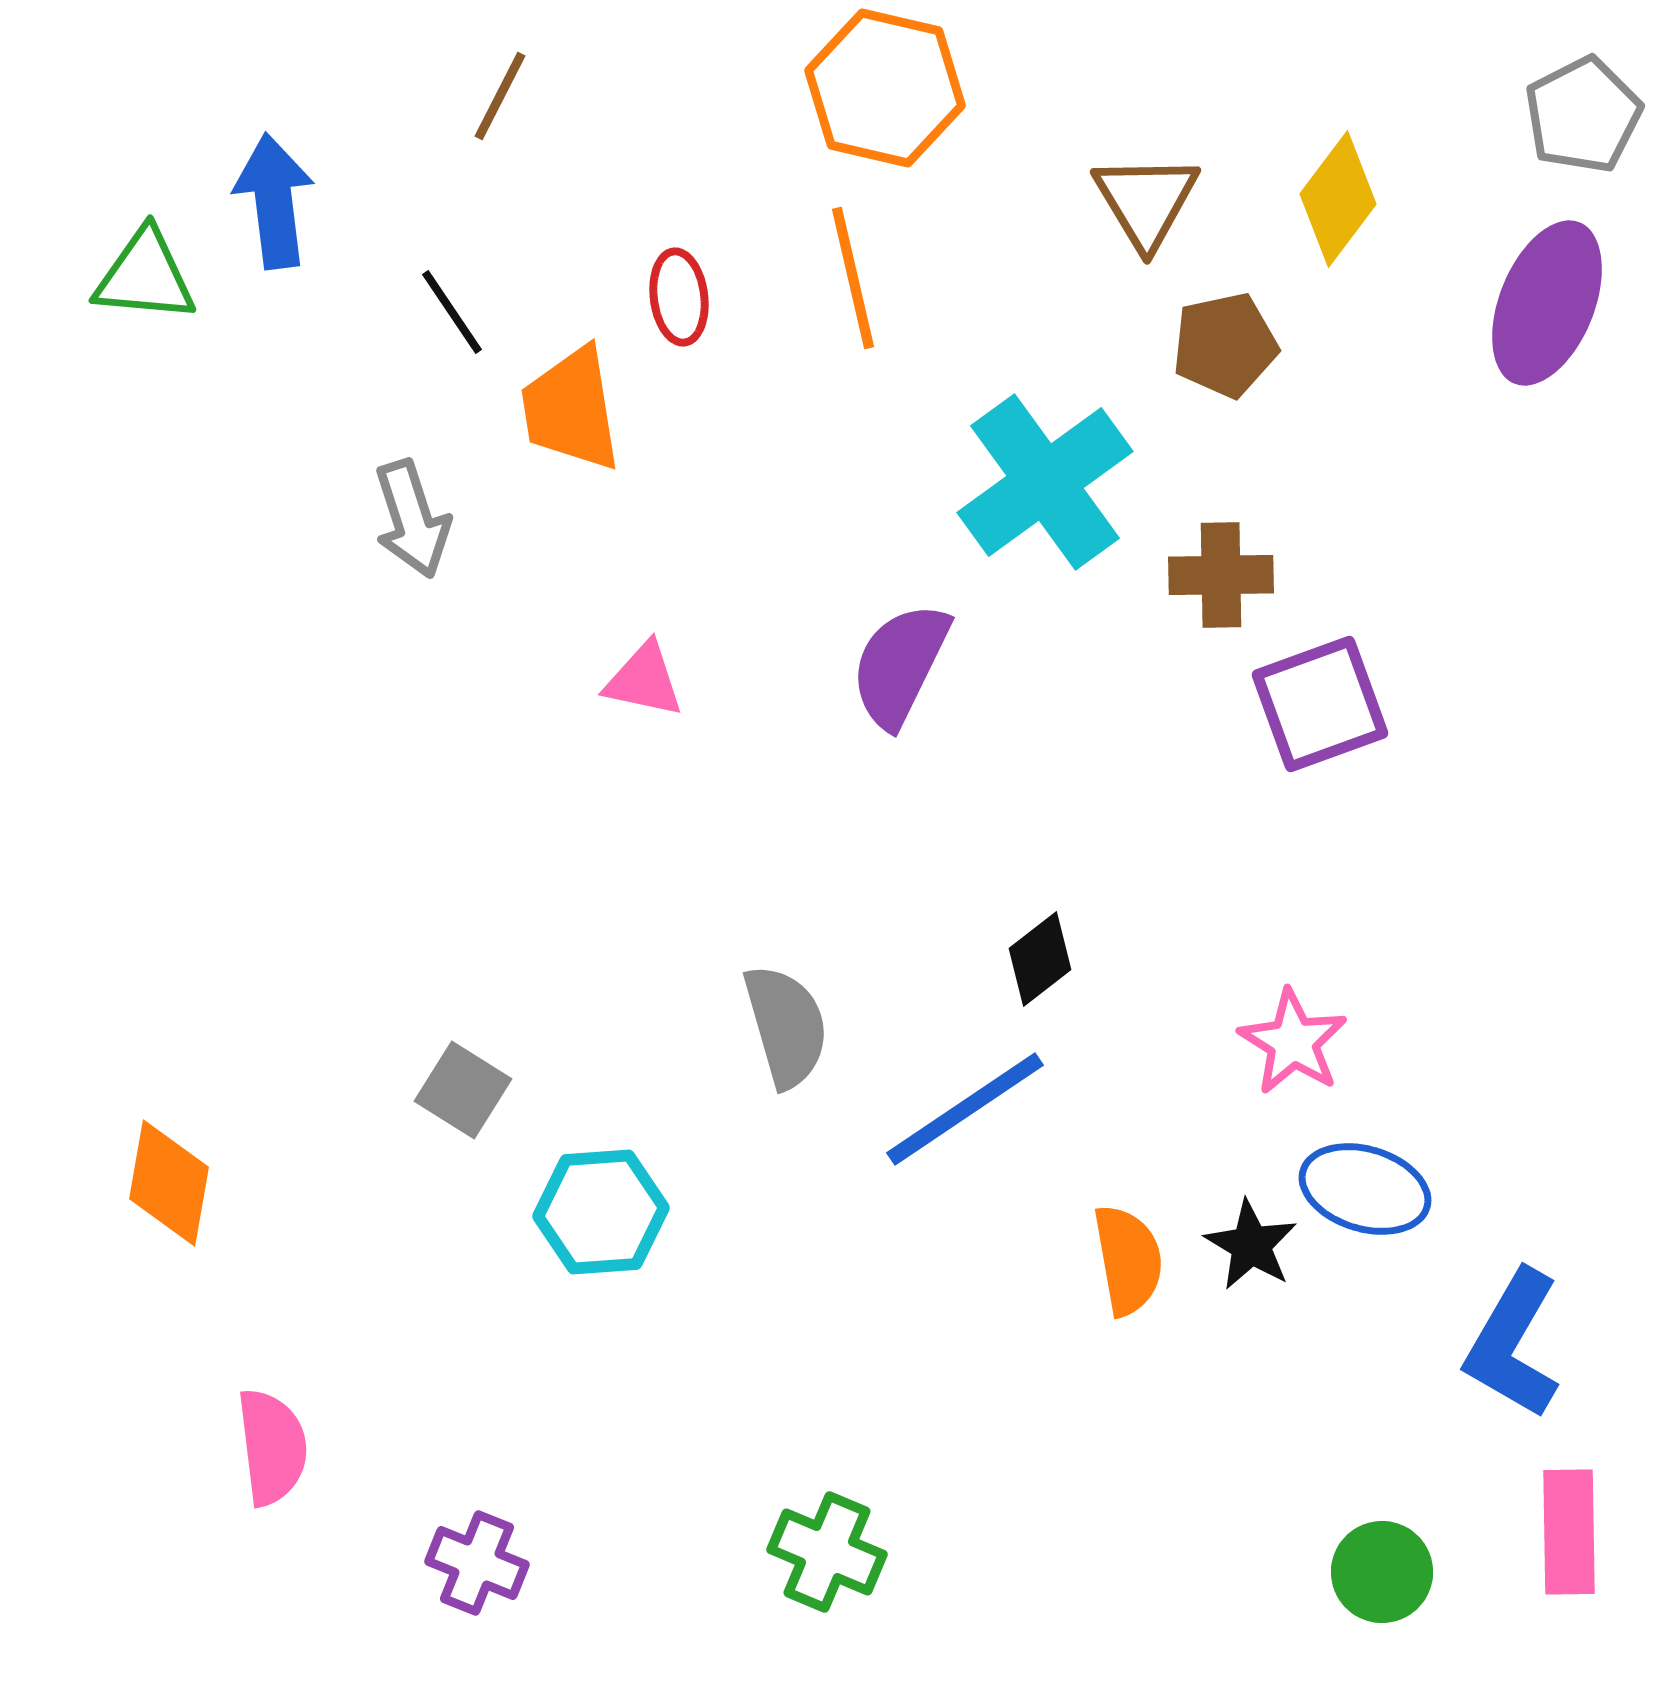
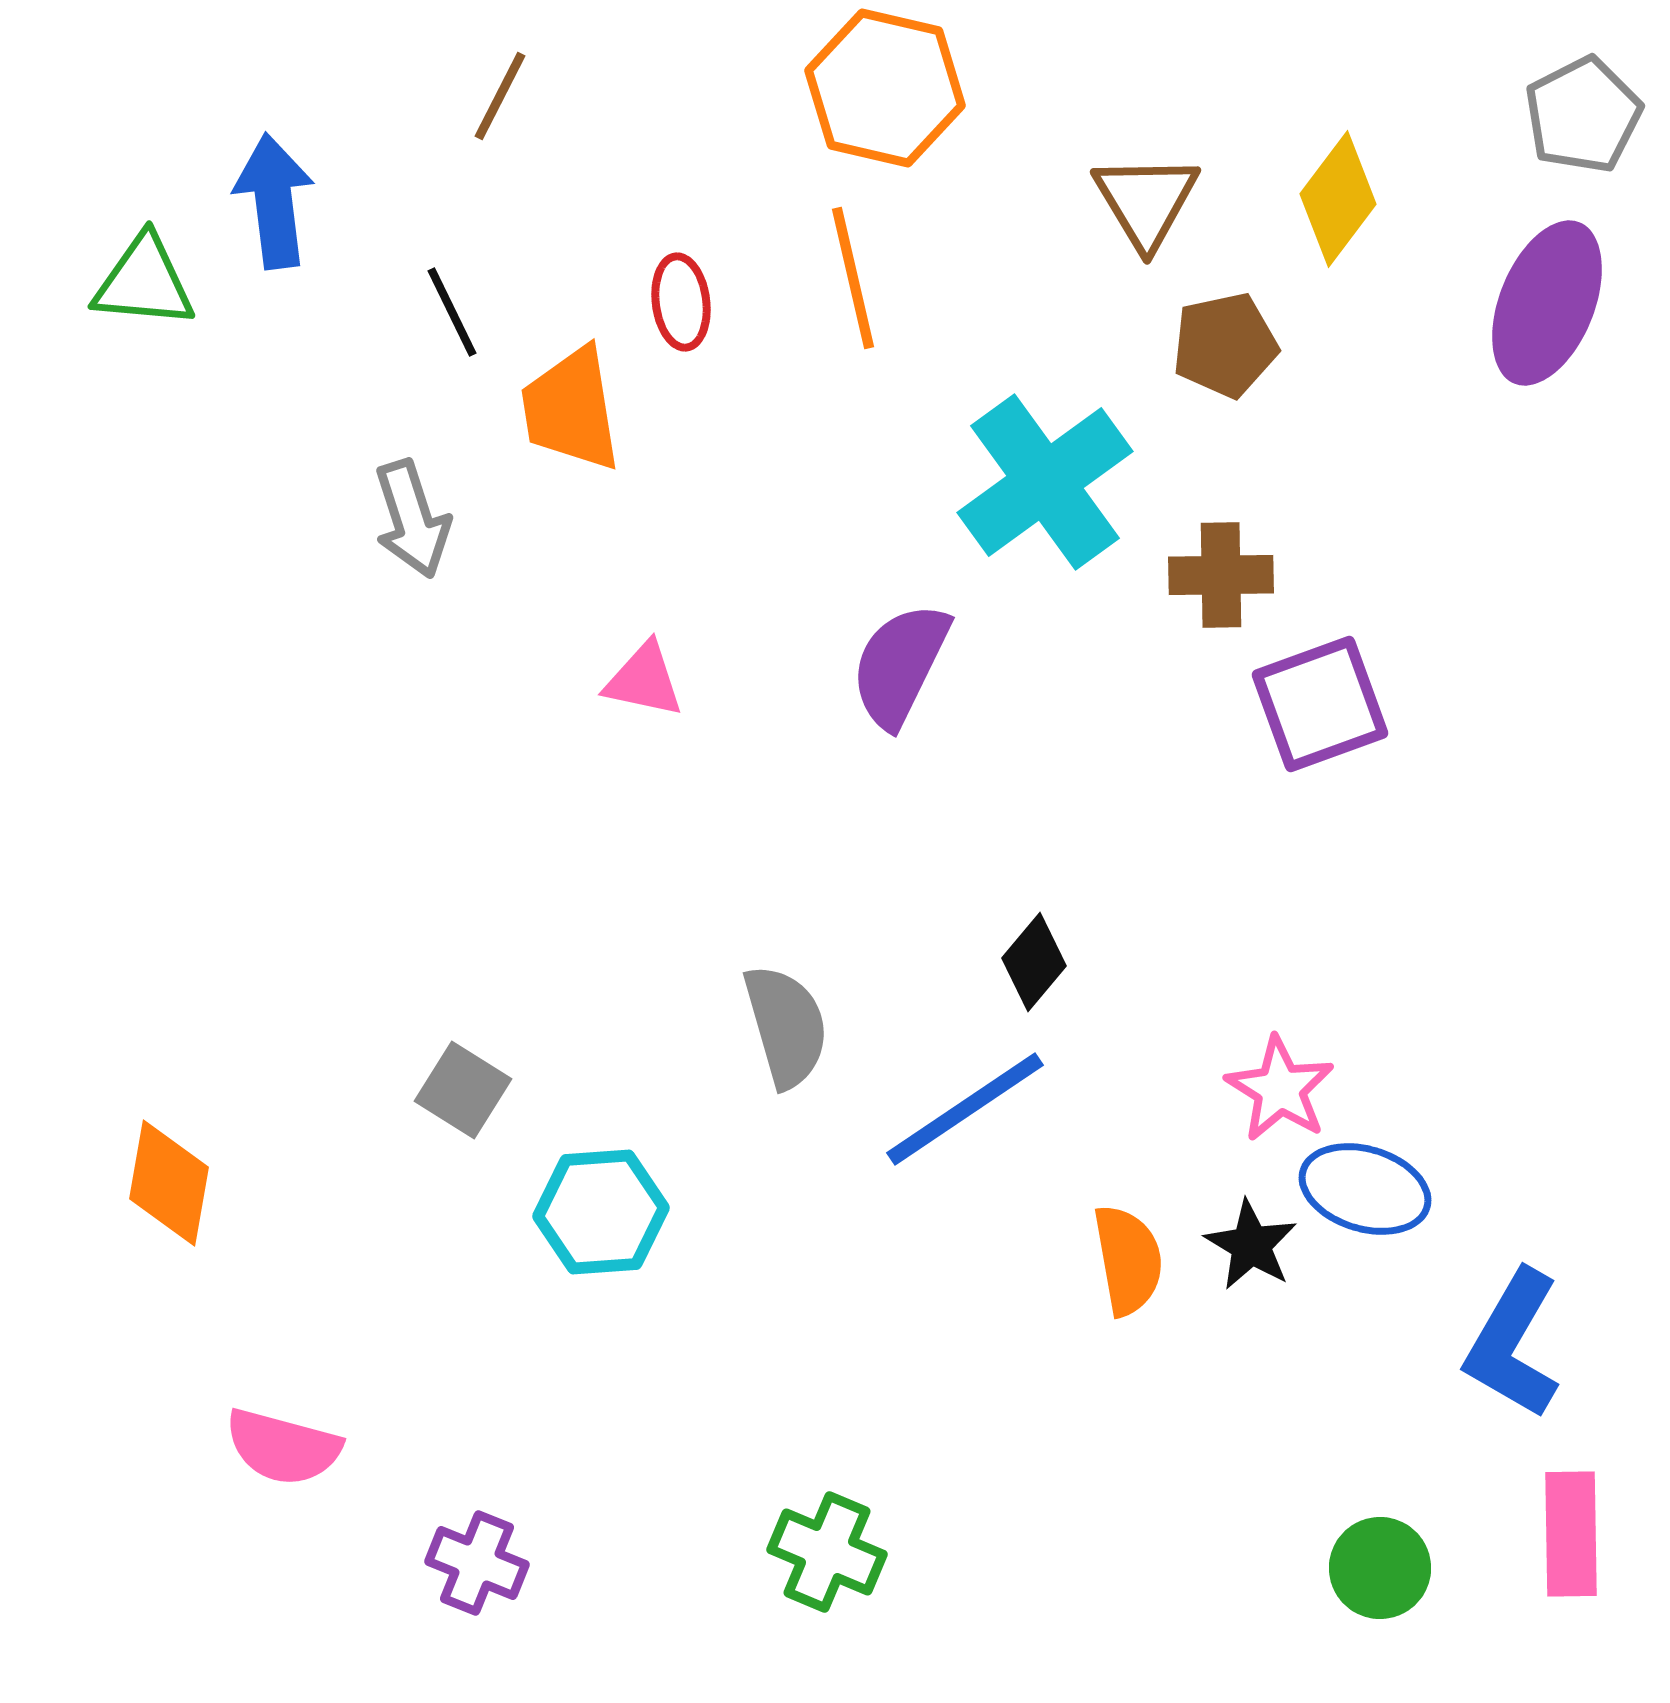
green triangle: moved 1 px left, 6 px down
red ellipse: moved 2 px right, 5 px down
black line: rotated 8 degrees clockwise
black diamond: moved 6 px left, 3 px down; rotated 12 degrees counterclockwise
pink star: moved 13 px left, 47 px down
pink semicircle: moved 11 px right; rotated 112 degrees clockwise
pink rectangle: moved 2 px right, 2 px down
green circle: moved 2 px left, 4 px up
